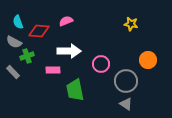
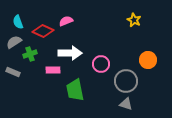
yellow star: moved 3 px right, 4 px up; rotated 16 degrees clockwise
red diamond: moved 4 px right; rotated 20 degrees clockwise
gray semicircle: rotated 119 degrees clockwise
white arrow: moved 1 px right, 2 px down
green cross: moved 3 px right, 2 px up
gray rectangle: rotated 24 degrees counterclockwise
gray triangle: rotated 16 degrees counterclockwise
